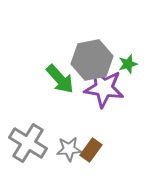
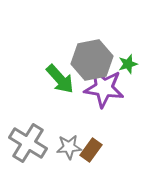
gray star: moved 2 px up
